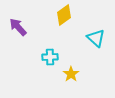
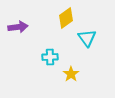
yellow diamond: moved 2 px right, 3 px down
purple arrow: rotated 126 degrees clockwise
cyan triangle: moved 9 px left; rotated 12 degrees clockwise
